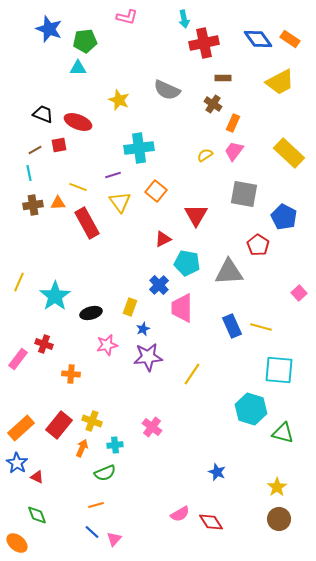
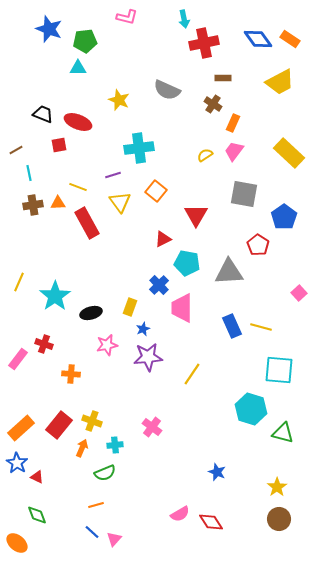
brown line at (35, 150): moved 19 px left
blue pentagon at (284, 217): rotated 10 degrees clockwise
